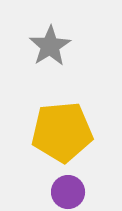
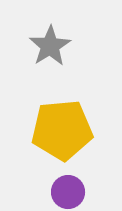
yellow pentagon: moved 2 px up
